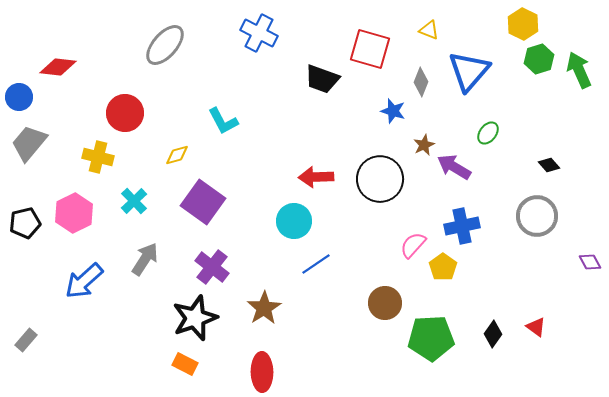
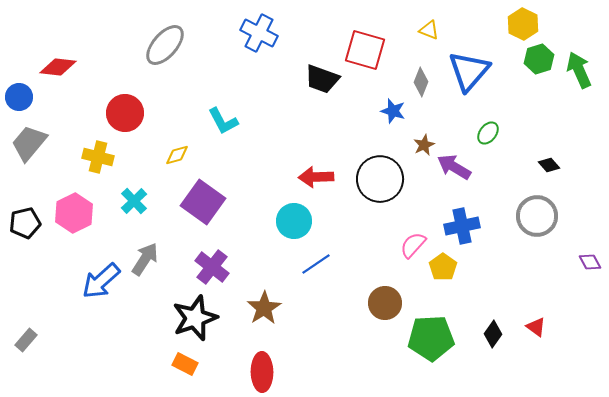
red square at (370, 49): moved 5 px left, 1 px down
blue arrow at (84, 281): moved 17 px right
